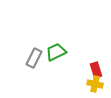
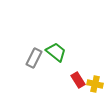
green trapezoid: rotated 65 degrees clockwise
red rectangle: moved 18 px left, 10 px down; rotated 14 degrees counterclockwise
